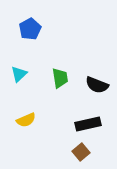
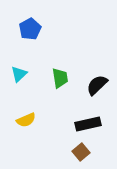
black semicircle: rotated 115 degrees clockwise
